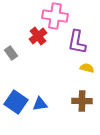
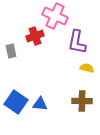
pink cross: rotated 15 degrees clockwise
red cross: moved 3 px left; rotated 18 degrees clockwise
gray rectangle: moved 2 px up; rotated 24 degrees clockwise
blue triangle: rotated 14 degrees clockwise
